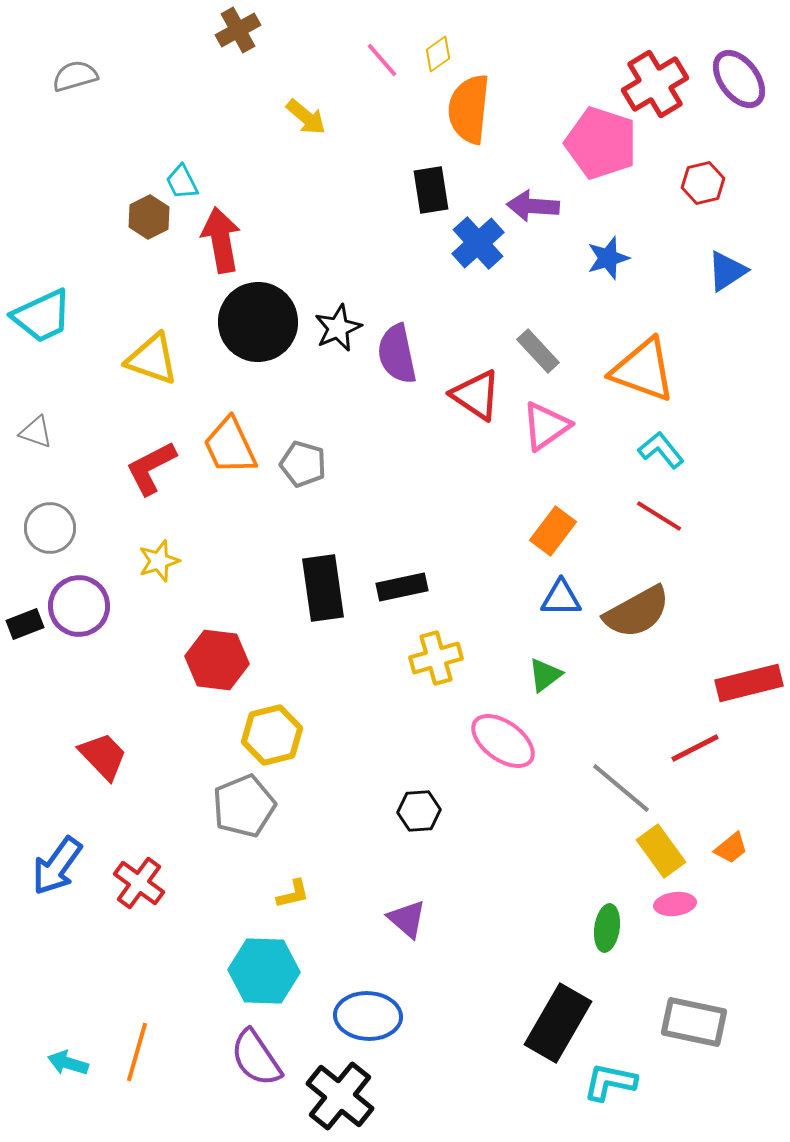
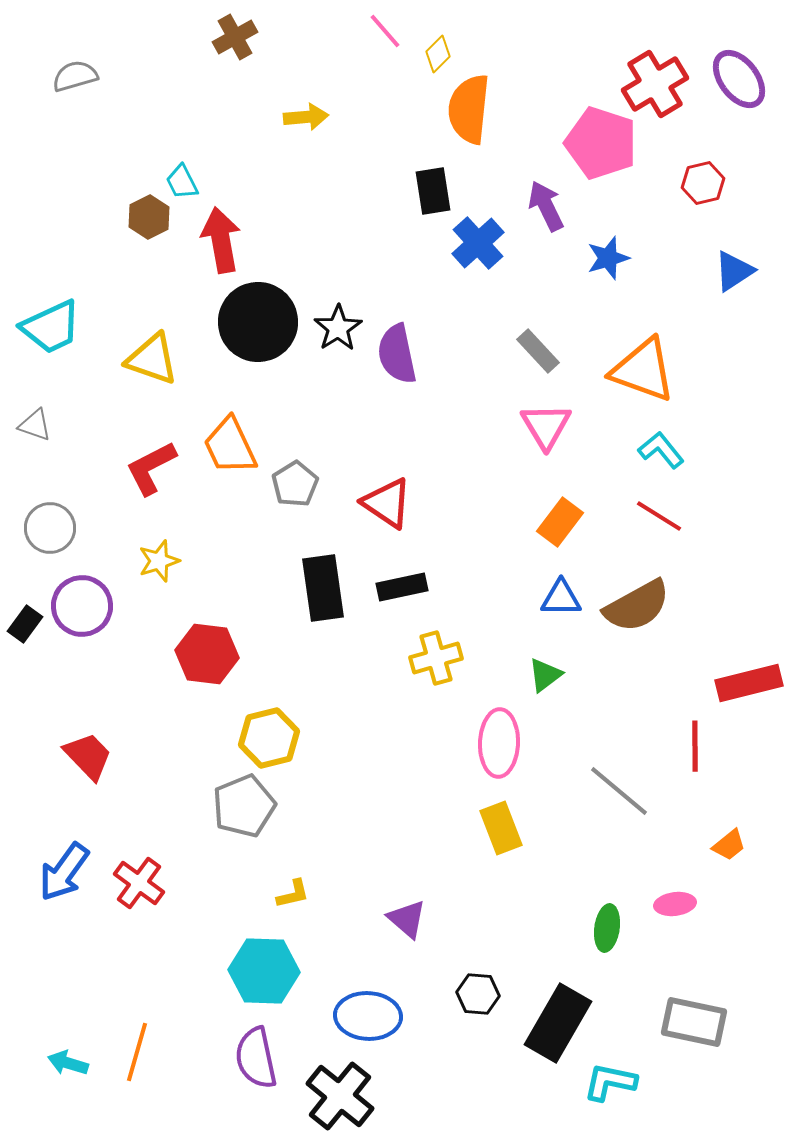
brown cross at (238, 30): moved 3 px left, 7 px down
yellow diamond at (438, 54): rotated 9 degrees counterclockwise
pink line at (382, 60): moved 3 px right, 29 px up
yellow arrow at (306, 117): rotated 45 degrees counterclockwise
black rectangle at (431, 190): moved 2 px right, 1 px down
purple arrow at (533, 206): moved 13 px right; rotated 60 degrees clockwise
blue triangle at (727, 271): moved 7 px right
cyan trapezoid at (42, 316): moved 9 px right, 11 px down
black star at (338, 328): rotated 9 degrees counterclockwise
red triangle at (476, 395): moved 89 px left, 108 px down
pink triangle at (546, 426): rotated 26 degrees counterclockwise
gray triangle at (36, 432): moved 1 px left, 7 px up
gray pentagon at (303, 464): moved 8 px left, 20 px down; rotated 24 degrees clockwise
orange rectangle at (553, 531): moved 7 px right, 9 px up
purple circle at (79, 606): moved 3 px right
brown semicircle at (637, 612): moved 6 px up
black rectangle at (25, 624): rotated 33 degrees counterclockwise
red hexagon at (217, 660): moved 10 px left, 6 px up
yellow hexagon at (272, 735): moved 3 px left, 3 px down
pink ellipse at (503, 741): moved 4 px left, 2 px down; rotated 56 degrees clockwise
red line at (695, 748): moved 2 px up; rotated 63 degrees counterclockwise
red trapezoid at (103, 756): moved 15 px left
gray line at (621, 788): moved 2 px left, 3 px down
black hexagon at (419, 811): moved 59 px right, 183 px down; rotated 9 degrees clockwise
orange trapezoid at (731, 848): moved 2 px left, 3 px up
yellow rectangle at (661, 851): moved 160 px left, 23 px up; rotated 15 degrees clockwise
blue arrow at (57, 866): moved 7 px right, 6 px down
purple semicircle at (256, 1058): rotated 22 degrees clockwise
